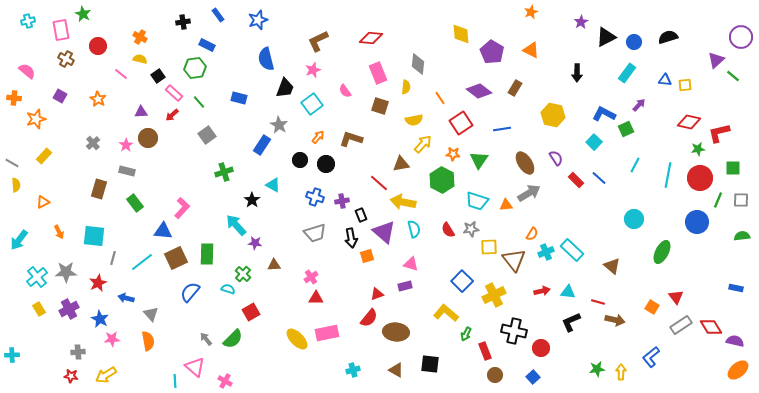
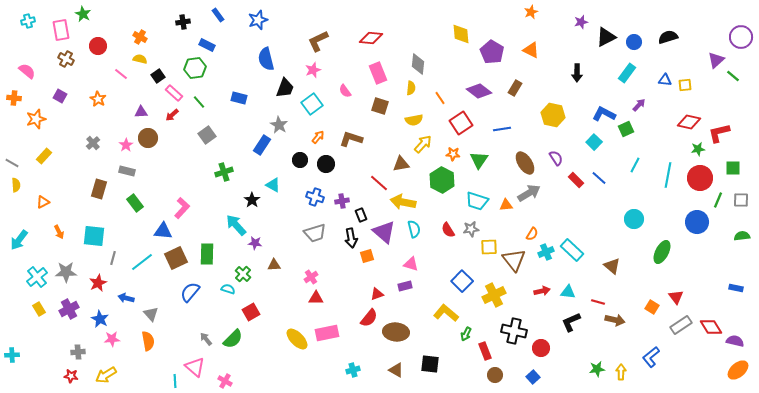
purple star at (581, 22): rotated 16 degrees clockwise
yellow semicircle at (406, 87): moved 5 px right, 1 px down
